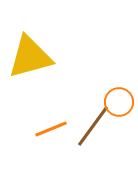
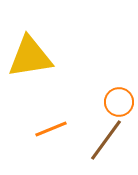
yellow triangle: rotated 6 degrees clockwise
brown line: moved 13 px right, 14 px down
